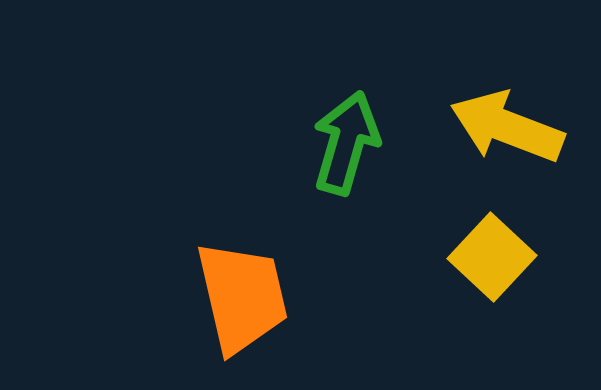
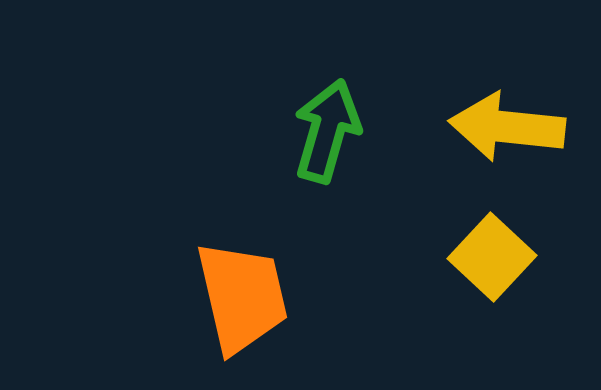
yellow arrow: rotated 15 degrees counterclockwise
green arrow: moved 19 px left, 12 px up
